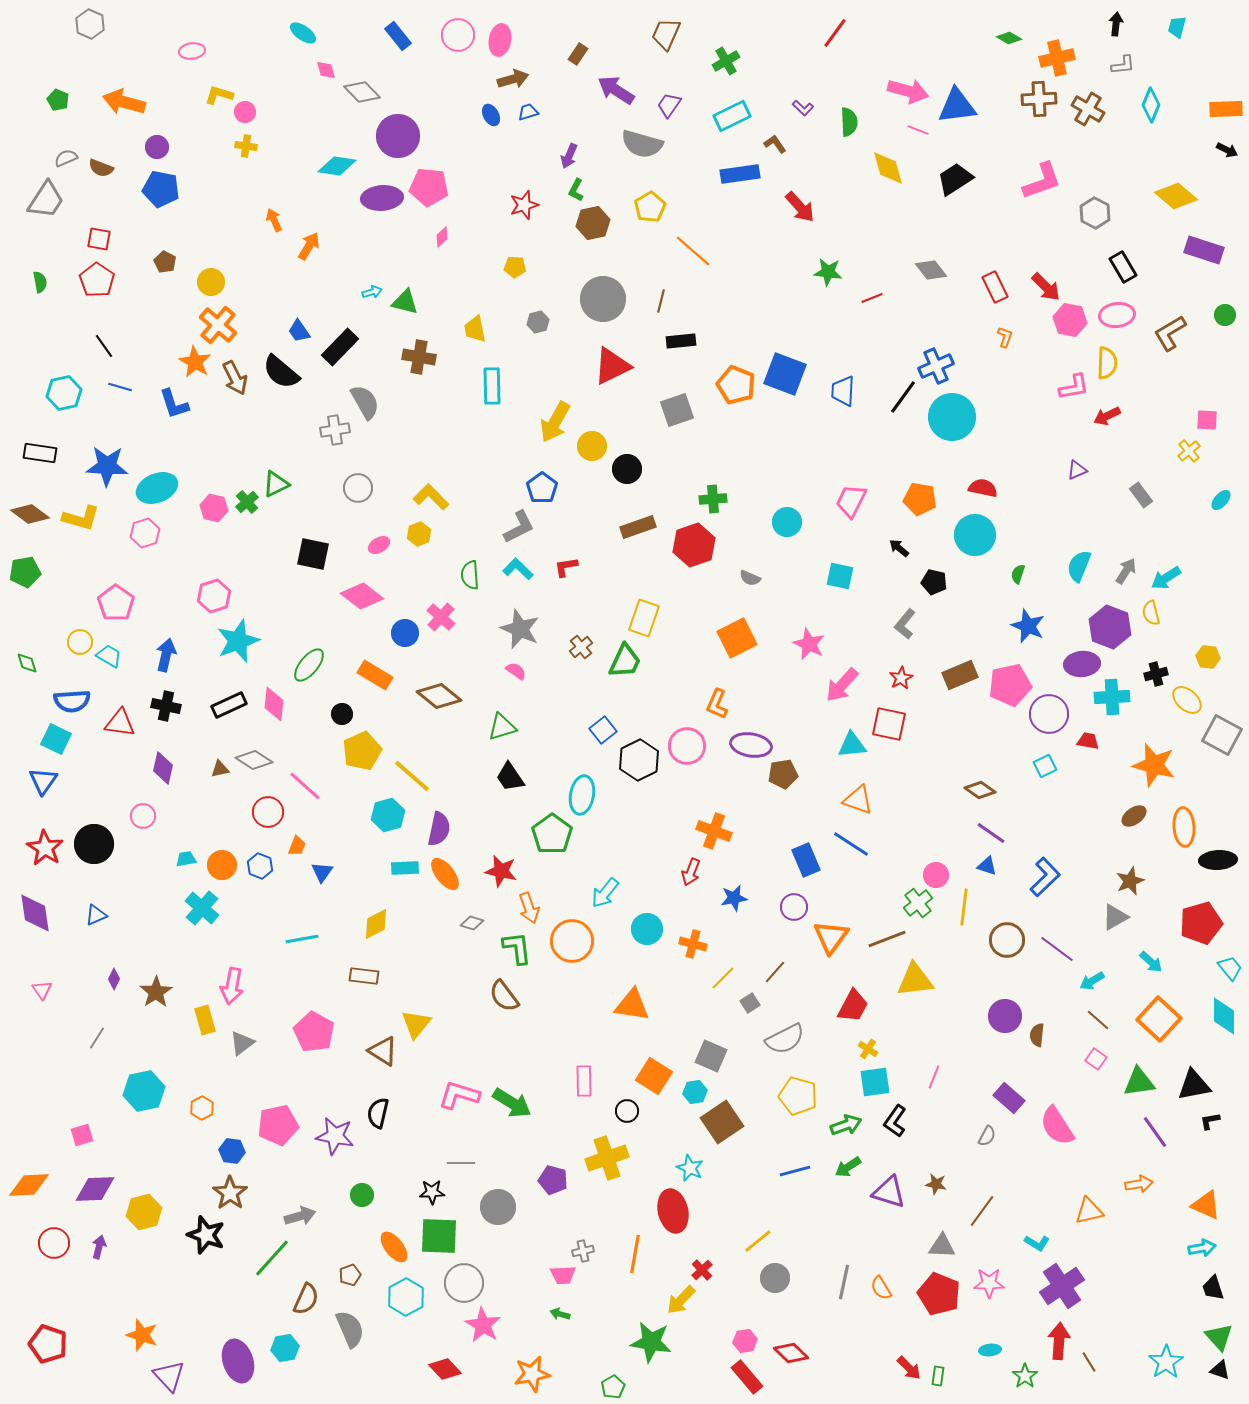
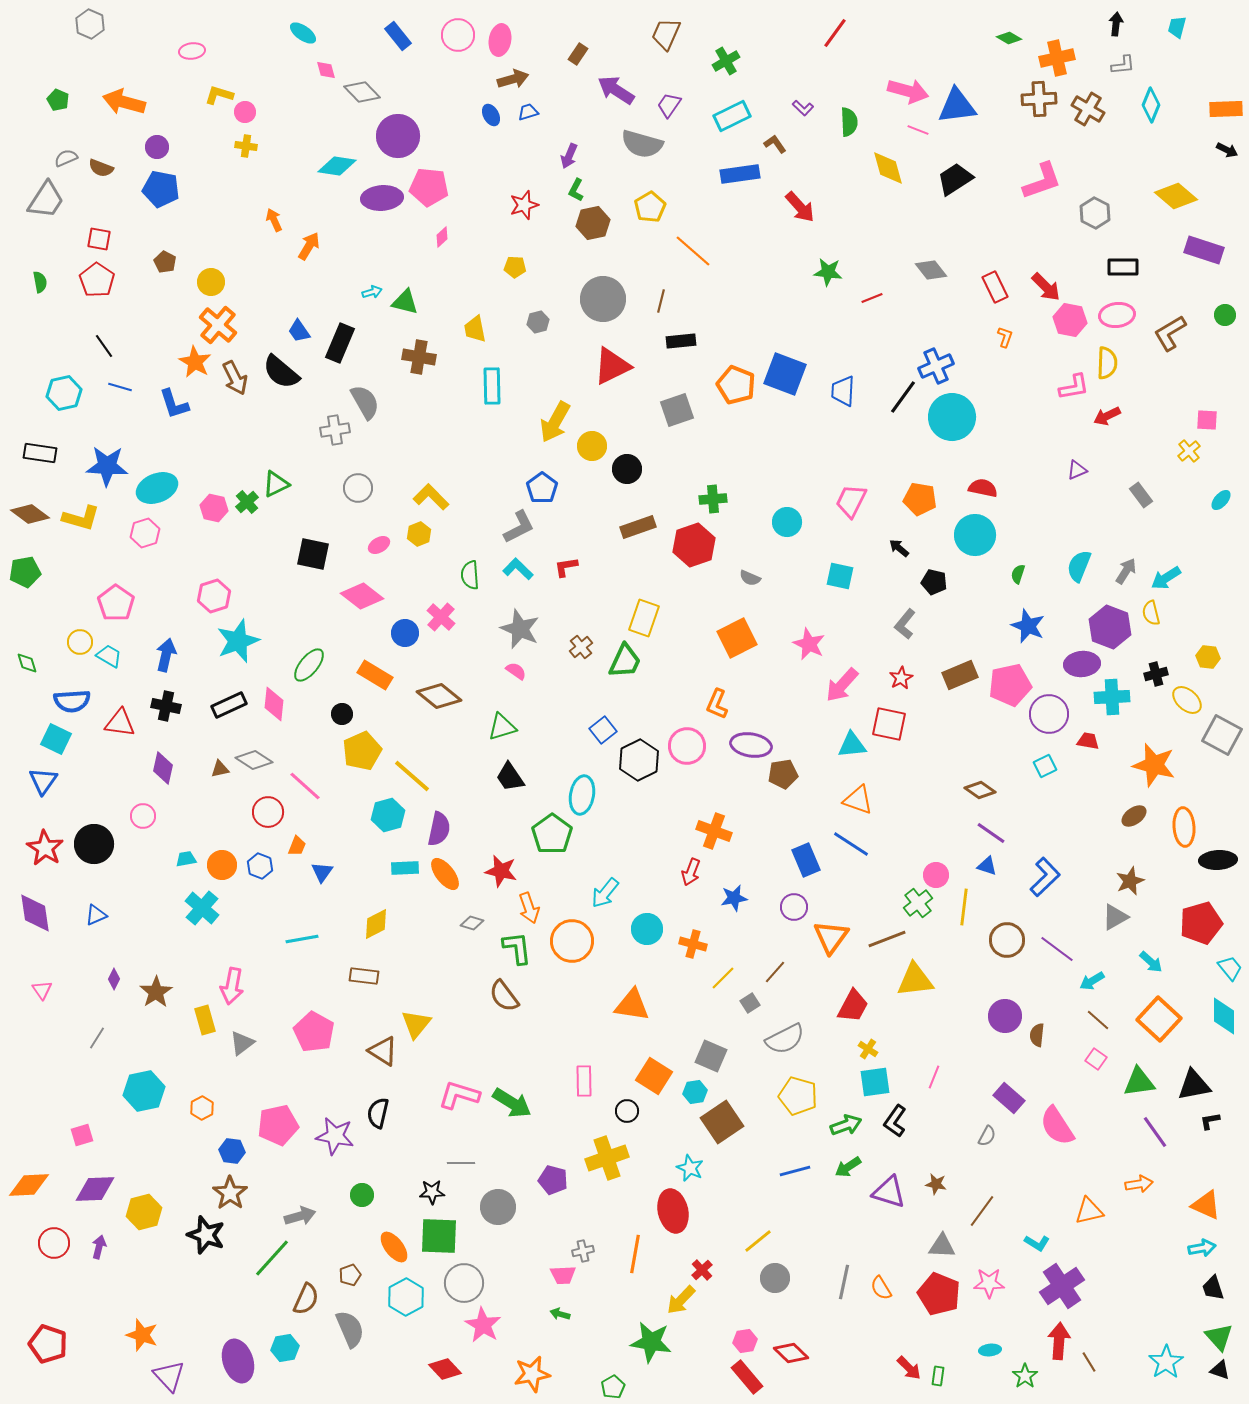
black rectangle at (1123, 267): rotated 60 degrees counterclockwise
black rectangle at (340, 347): moved 4 px up; rotated 21 degrees counterclockwise
